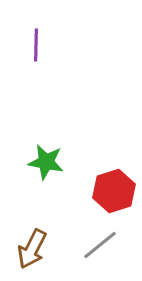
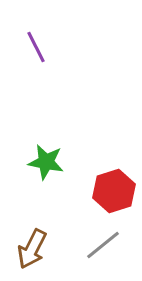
purple line: moved 2 px down; rotated 28 degrees counterclockwise
gray line: moved 3 px right
